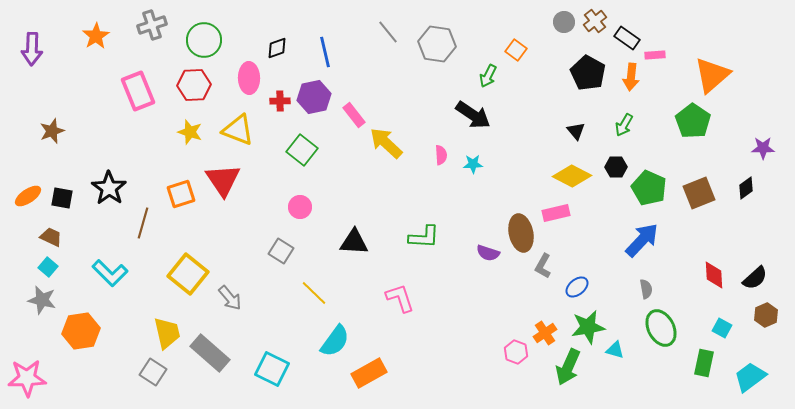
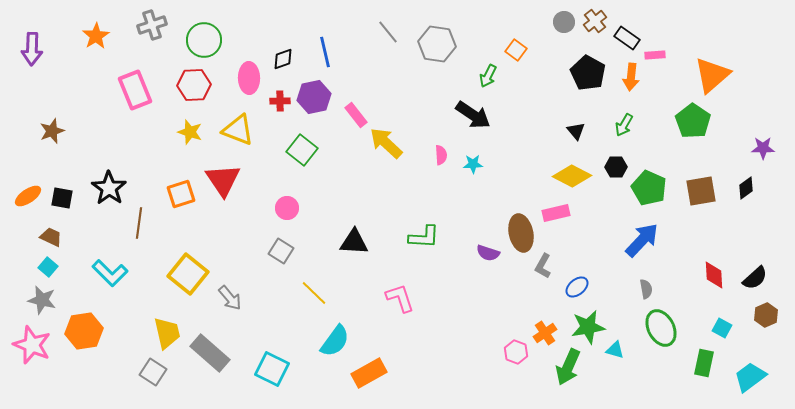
black diamond at (277, 48): moved 6 px right, 11 px down
pink rectangle at (138, 91): moved 3 px left, 1 px up
pink rectangle at (354, 115): moved 2 px right
brown square at (699, 193): moved 2 px right, 2 px up; rotated 12 degrees clockwise
pink circle at (300, 207): moved 13 px left, 1 px down
brown line at (143, 223): moved 4 px left; rotated 8 degrees counterclockwise
orange hexagon at (81, 331): moved 3 px right
pink star at (27, 378): moved 5 px right, 33 px up; rotated 24 degrees clockwise
